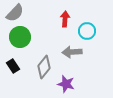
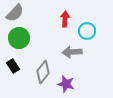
green circle: moved 1 px left, 1 px down
gray diamond: moved 1 px left, 5 px down
